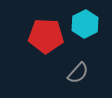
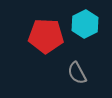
gray semicircle: moved 1 px left; rotated 110 degrees clockwise
